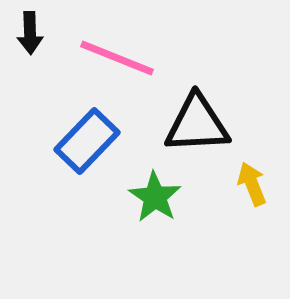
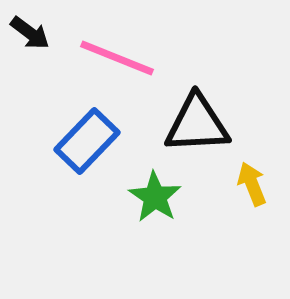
black arrow: rotated 51 degrees counterclockwise
